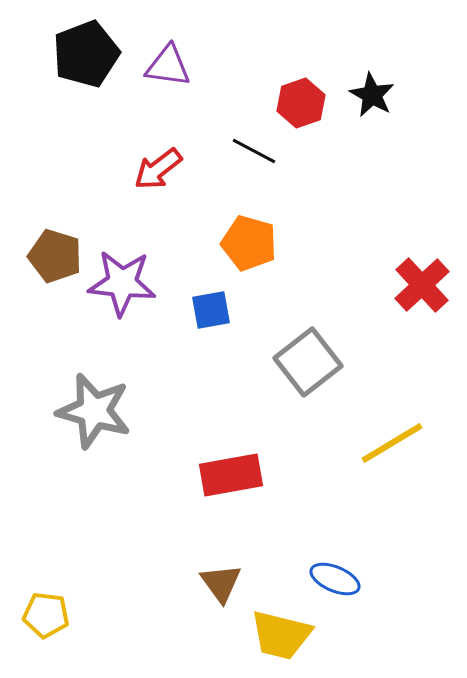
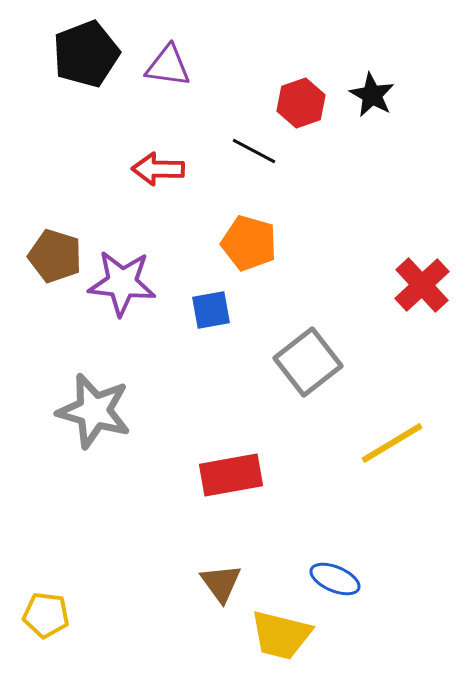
red arrow: rotated 39 degrees clockwise
